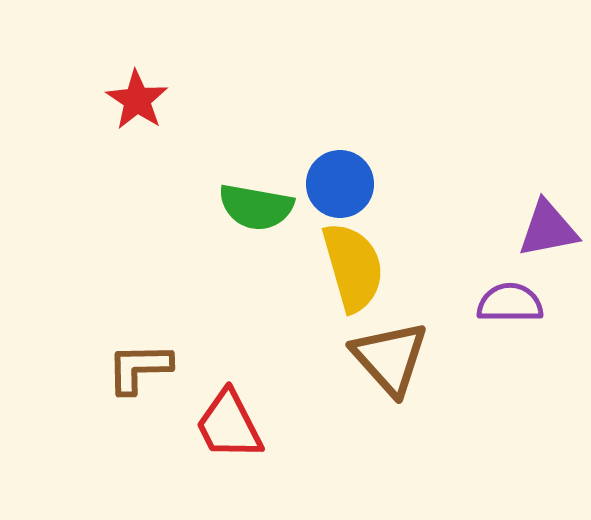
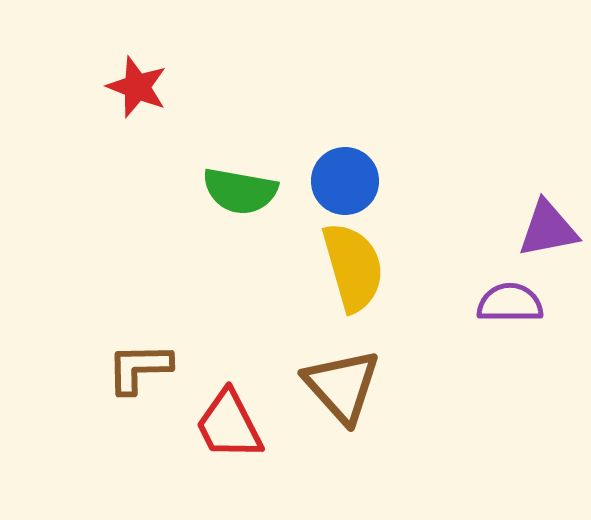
red star: moved 13 px up; rotated 12 degrees counterclockwise
blue circle: moved 5 px right, 3 px up
green semicircle: moved 16 px left, 16 px up
brown triangle: moved 48 px left, 28 px down
